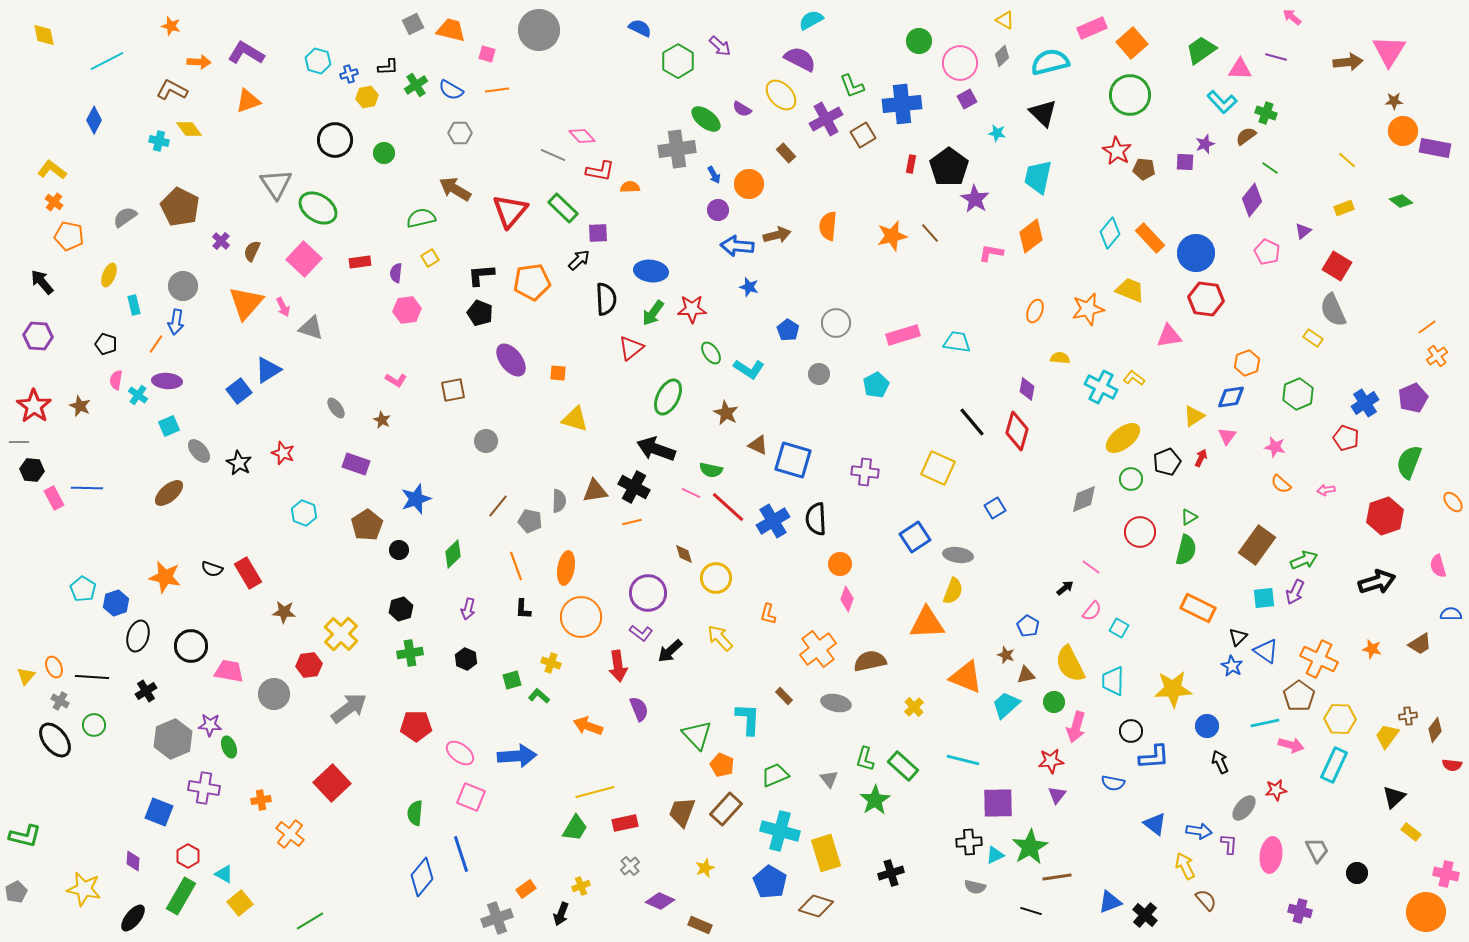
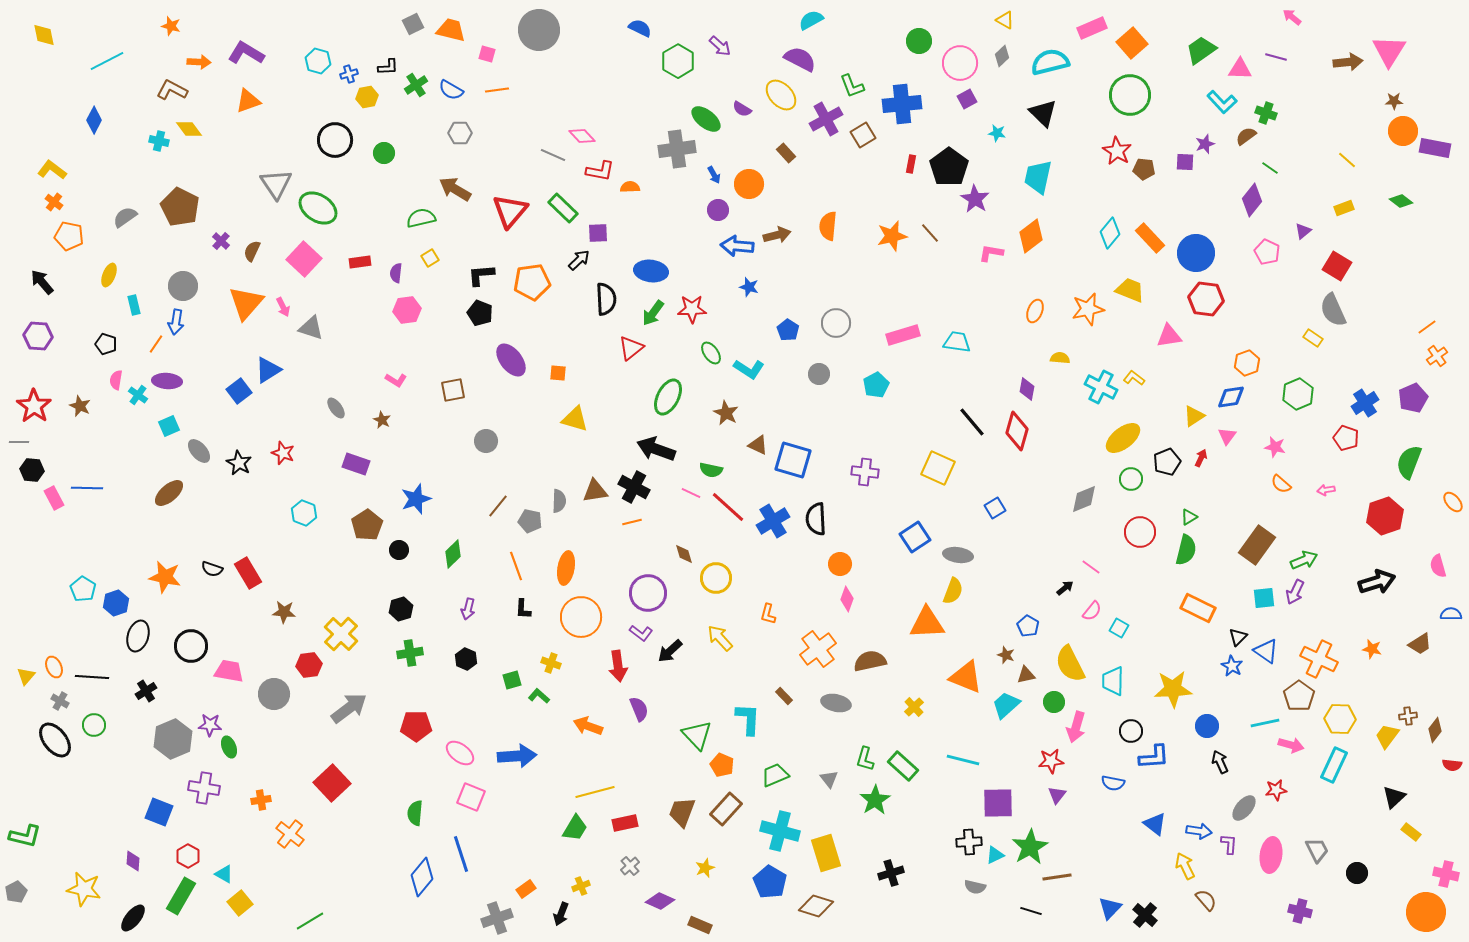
blue triangle at (1110, 902): moved 6 px down; rotated 25 degrees counterclockwise
